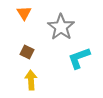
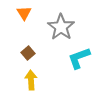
brown square: moved 1 px right, 1 px down; rotated 24 degrees clockwise
